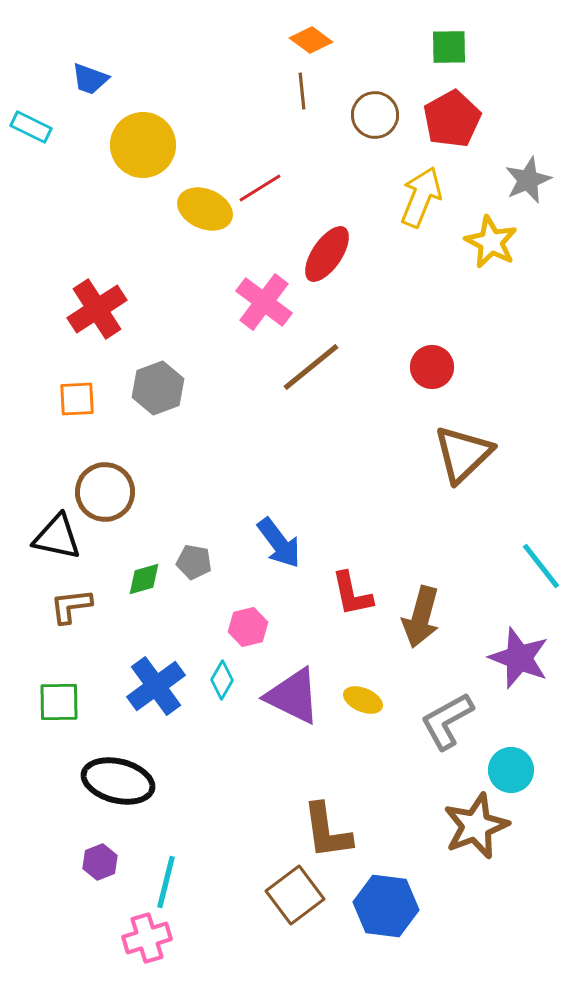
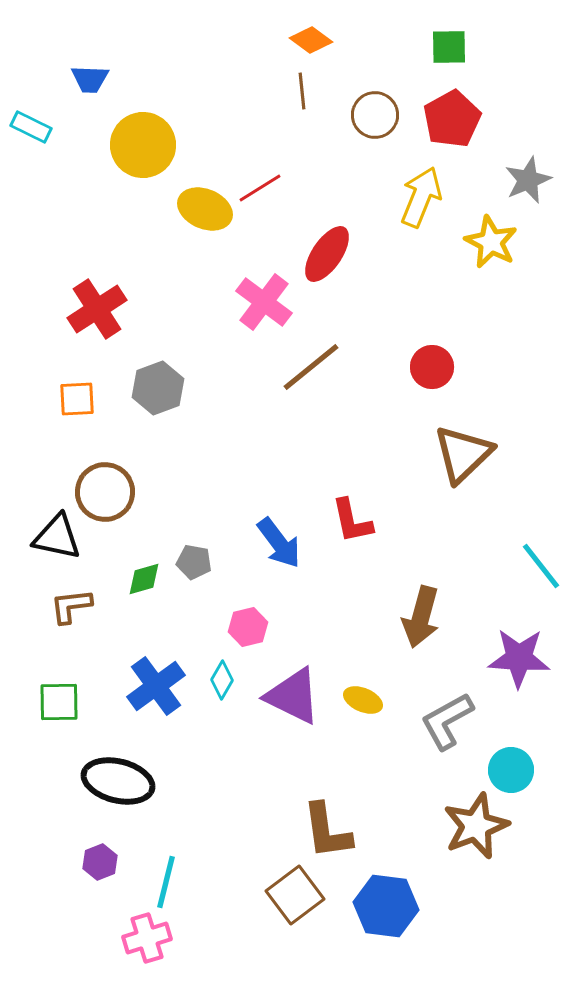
blue trapezoid at (90, 79): rotated 18 degrees counterclockwise
red L-shape at (352, 594): moved 73 px up
purple star at (519, 658): rotated 18 degrees counterclockwise
